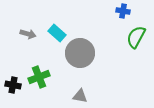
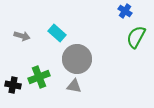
blue cross: moved 2 px right; rotated 24 degrees clockwise
gray arrow: moved 6 px left, 2 px down
gray circle: moved 3 px left, 6 px down
gray triangle: moved 6 px left, 10 px up
